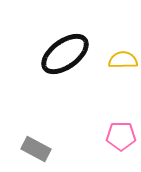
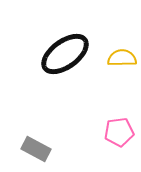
yellow semicircle: moved 1 px left, 2 px up
pink pentagon: moved 2 px left, 4 px up; rotated 8 degrees counterclockwise
